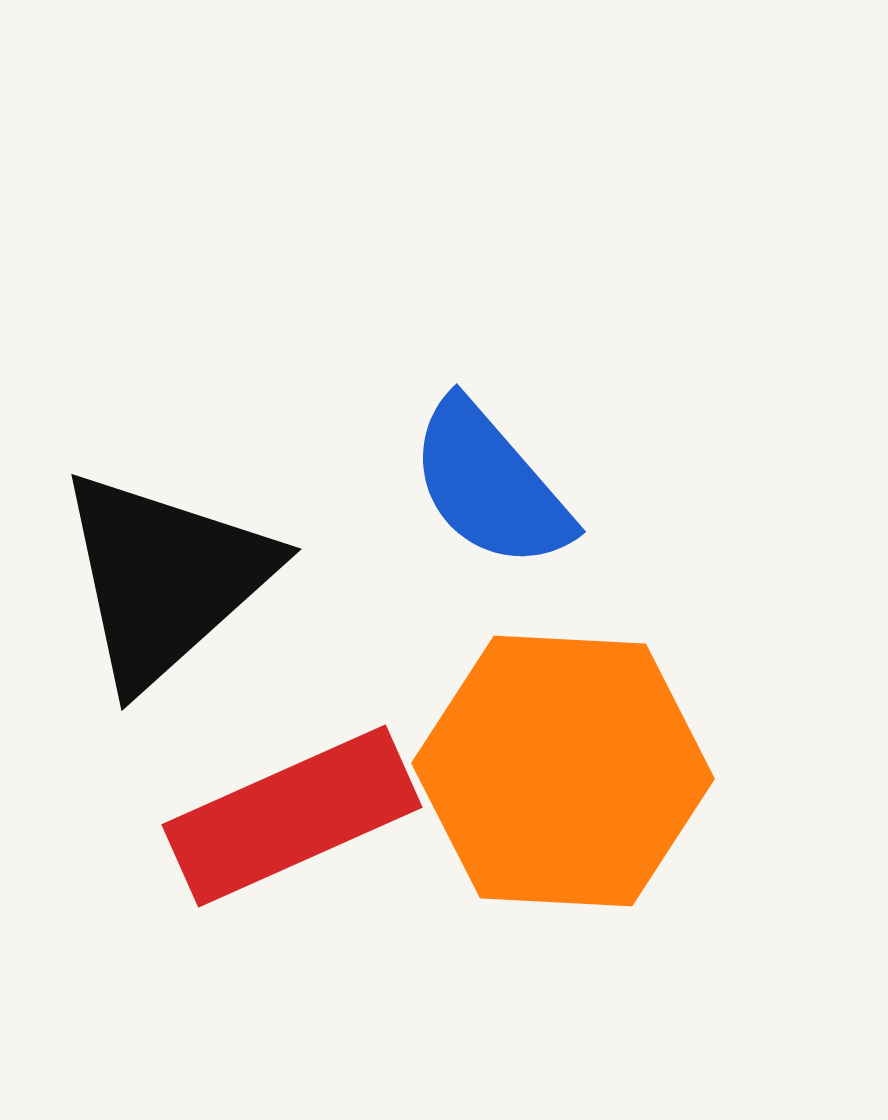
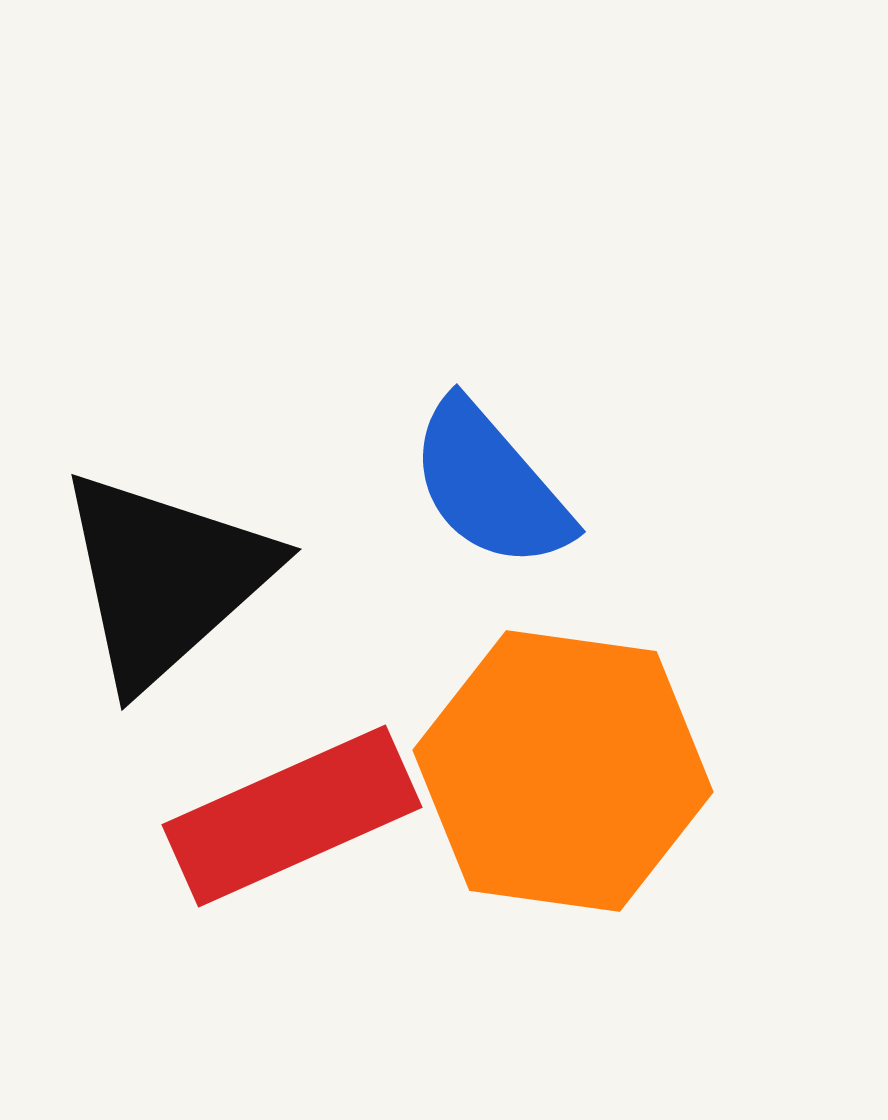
orange hexagon: rotated 5 degrees clockwise
